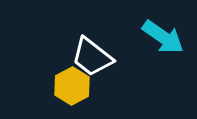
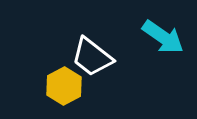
yellow hexagon: moved 8 px left
